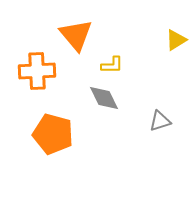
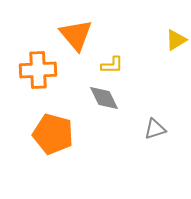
orange cross: moved 1 px right, 1 px up
gray triangle: moved 5 px left, 8 px down
